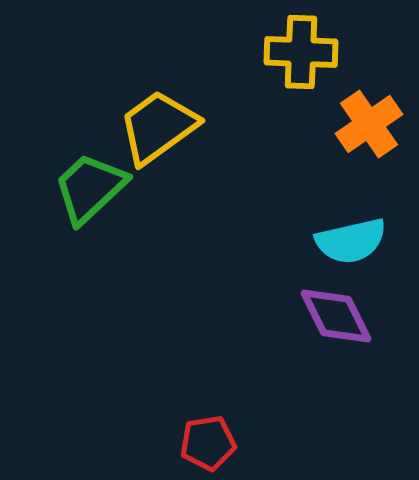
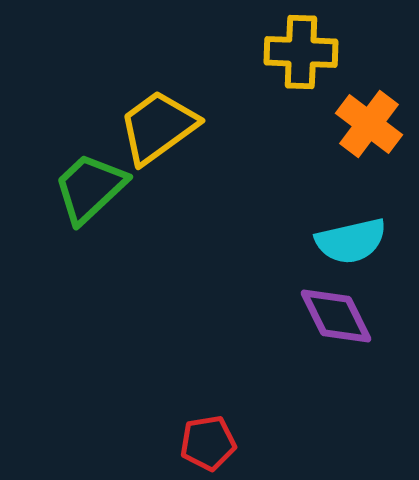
orange cross: rotated 18 degrees counterclockwise
